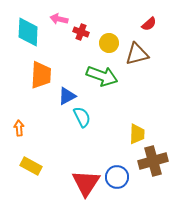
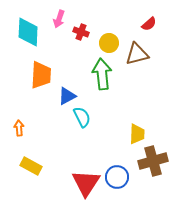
pink arrow: rotated 84 degrees counterclockwise
green arrow: moved 2 px up; rotated 116 degrees counterclockwise
